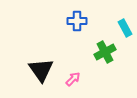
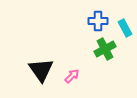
blue cross: moved 21 px right
green cross: moved 3 px up
pink arrow: moved 1 px left, 3 px up
